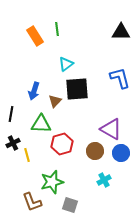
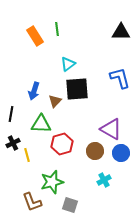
cyan triangle: moved 2 px right
